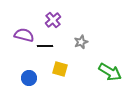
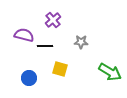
gray star: rotated 24 degrees clockwise
